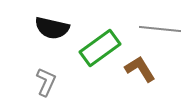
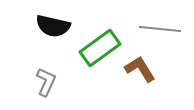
black semicircle: moved 1 px right, 2 px up
